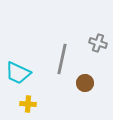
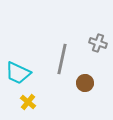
yellow cross: moved 2 px up; rotated 35 degrees clockwise
